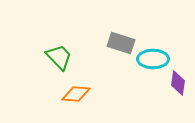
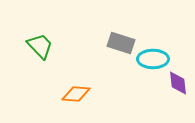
green trapezoid: moved 19 px left, 11 px up
purple diamond: rotated 15 degrees counterclockwise
